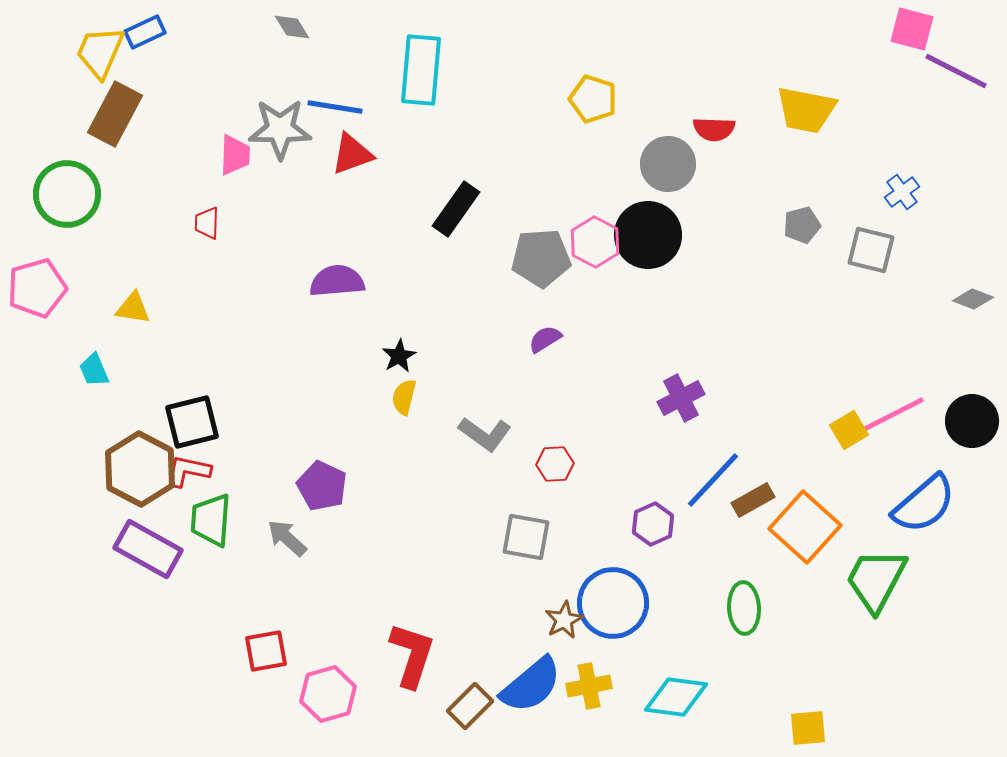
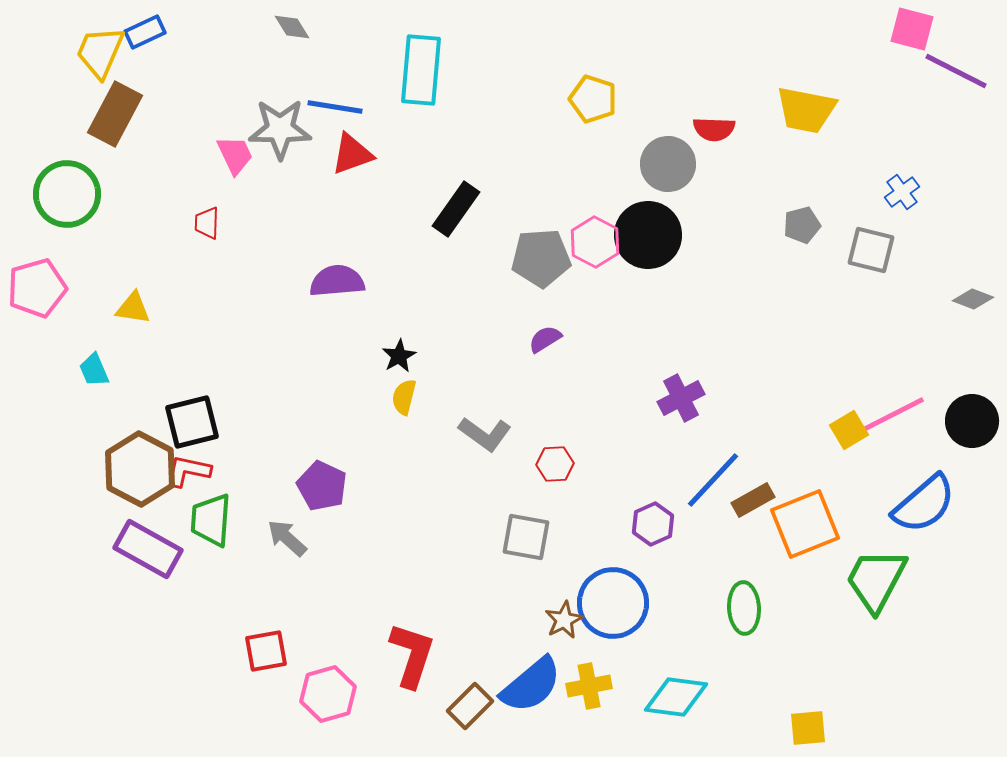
pink trapezoid at (235, 155): rotated 27 degrees counterclockwise
orange square at (805, 527): moved 3 px up; rotated 26 degrees clockwise
